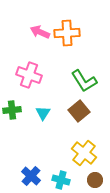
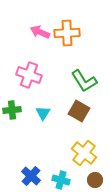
brown square: rotated 20 degrees counterclockwise
